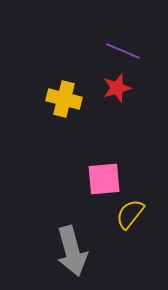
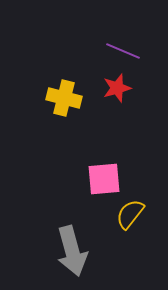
yellow cross: moved 1 px up
